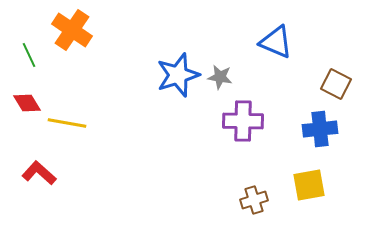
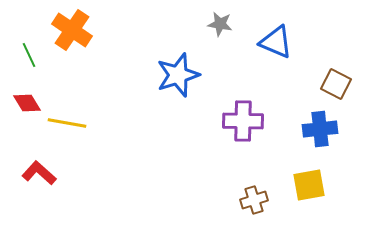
gray star: moved 53 px up
